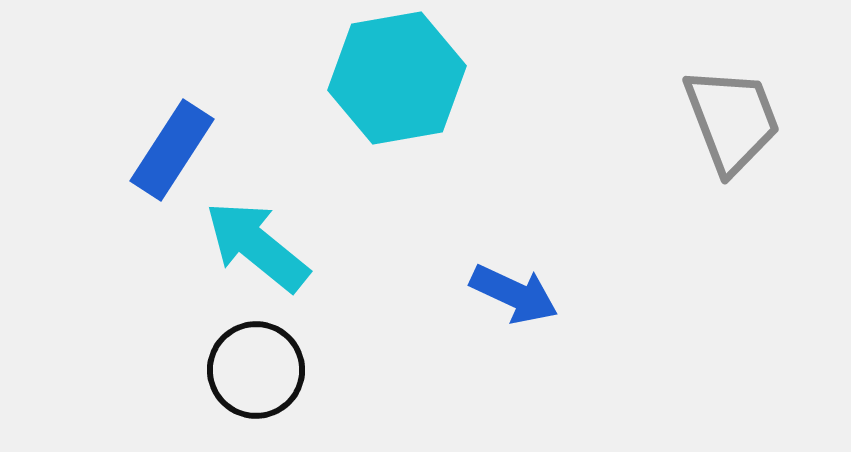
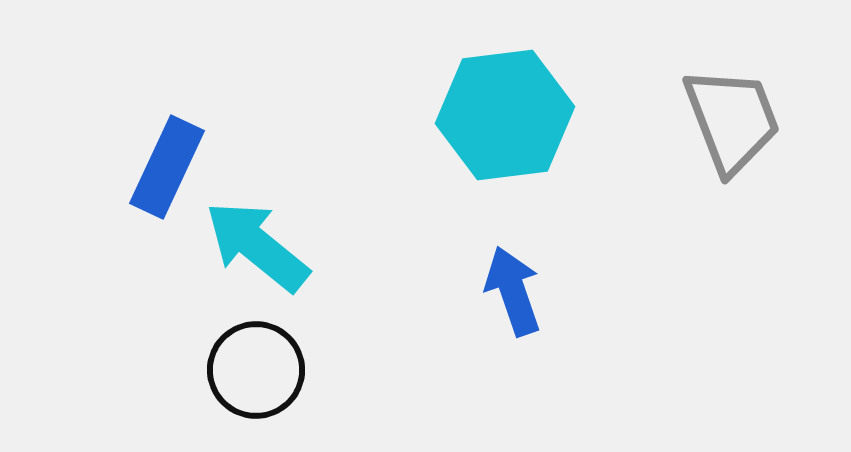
cyan hexagon: moved 108 px right, 37 px down; rotated 3 degrees clockwise
blue rectangle: moved 5 px left, 17 px down; rotated 8 degrees counterclockwise
blue arrow: moved 1 px left, 3 px up; rotated 134 degrees counterclockwise
